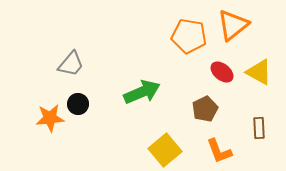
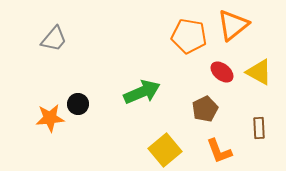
gray trapezoid: moved 17 px left, 25 px up
